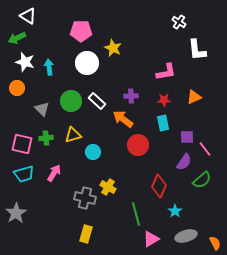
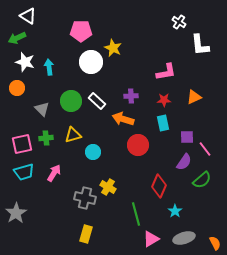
white L-shape: moved 3 px right, 5 px up
white circle: moved 4 px right, 1 px up
orange arrow: rotated 20 degrees counterclockwise
pink square: rotated 25 degrees counterclockwise
cyan trapezoid: moved 2 px up
gray ellipse: moved 2 px left, 2 px down
